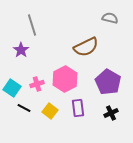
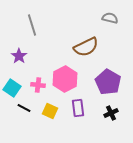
purple star: moved 2 px left, 6 px down
pink cross: moved 1 px right, 1 px down; rotated 24 degrees clockwise
yellow square: rotated 14 degrees counterclockwise
